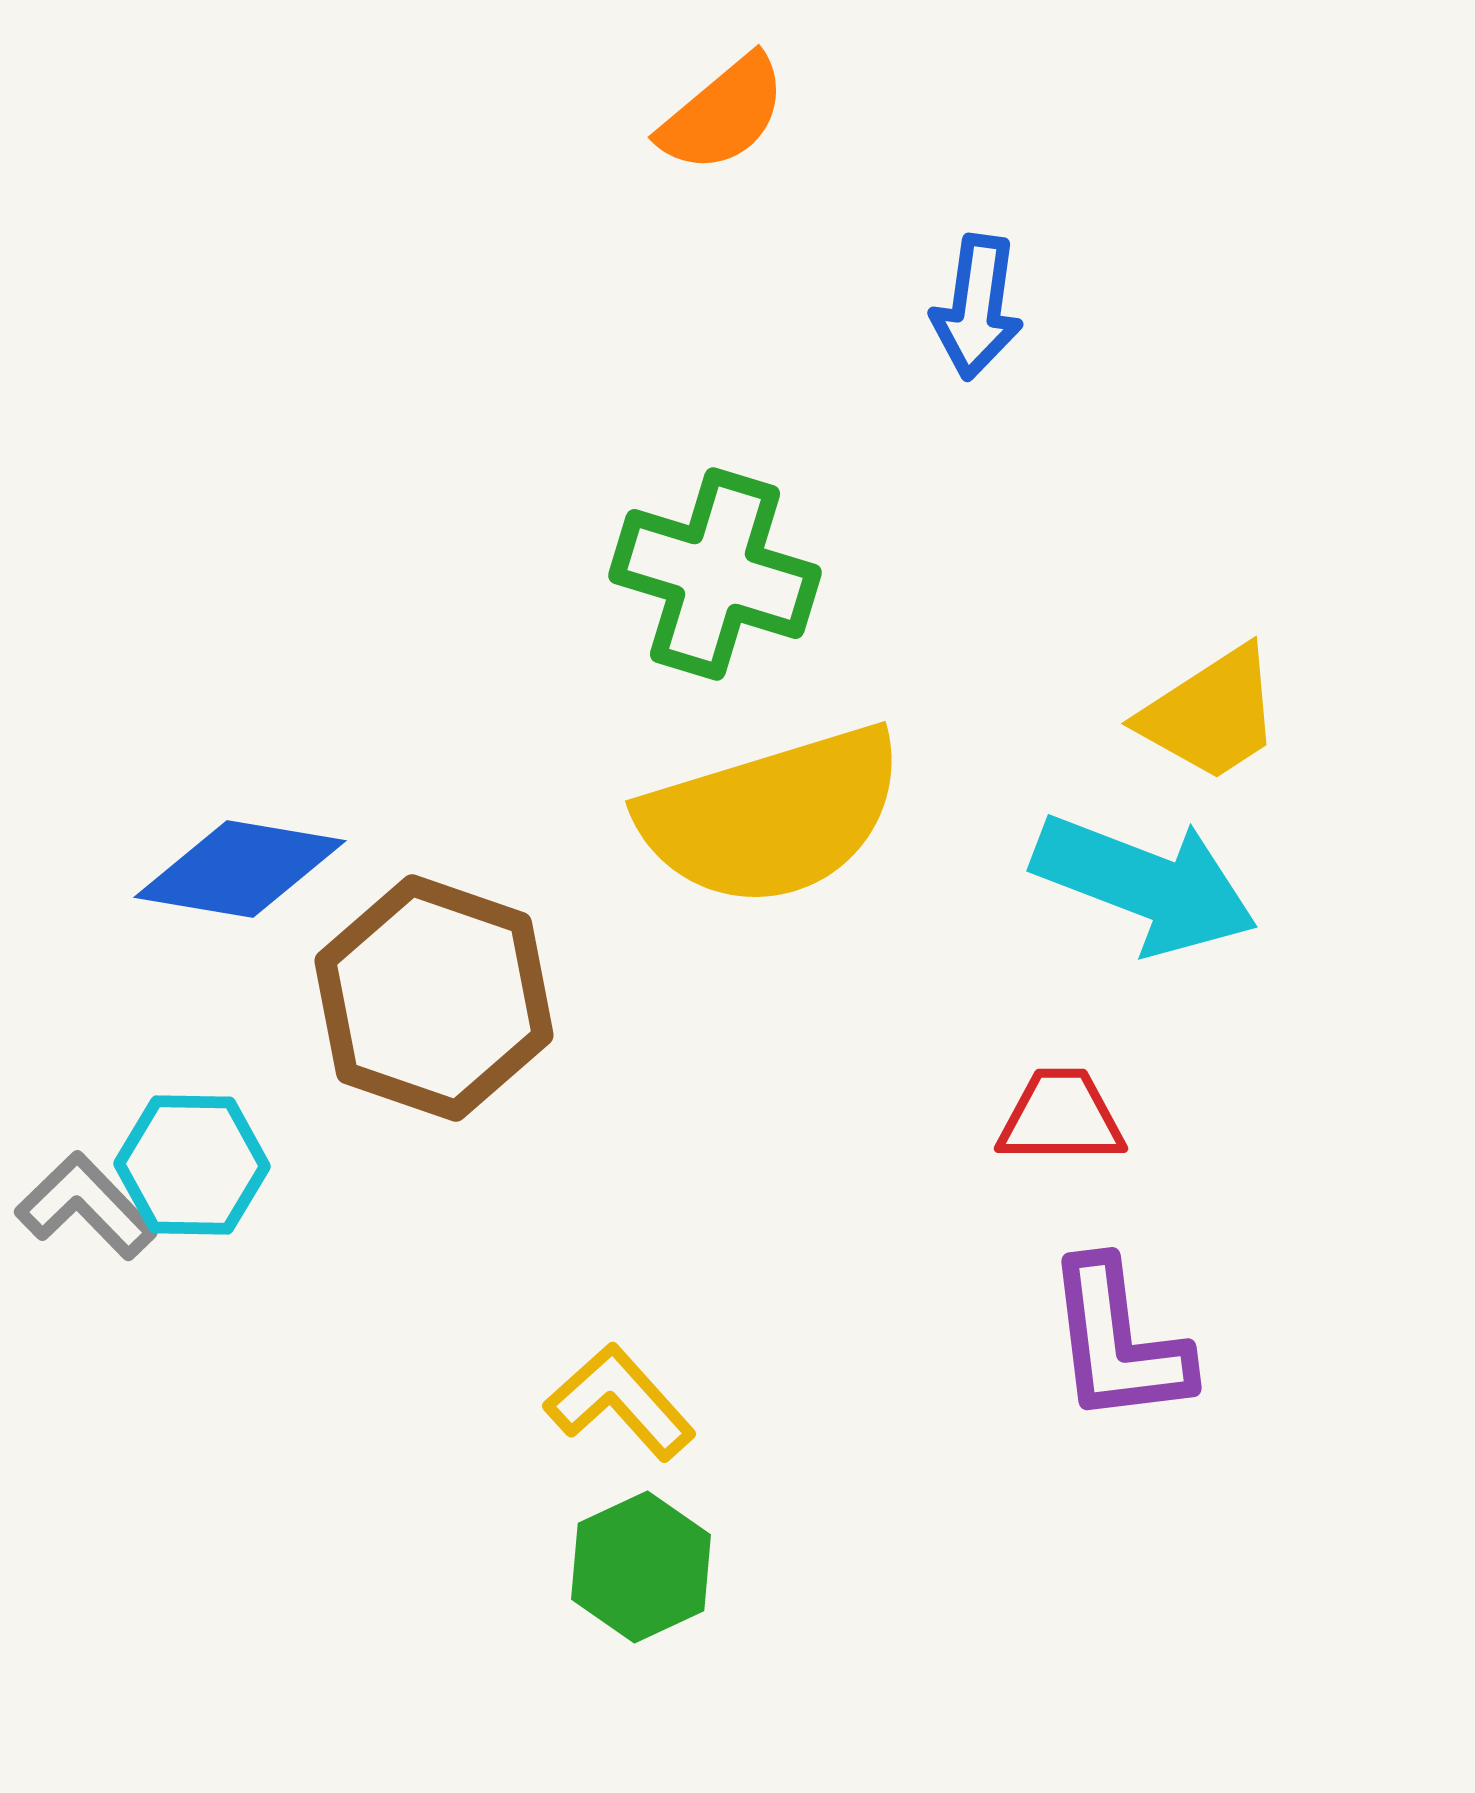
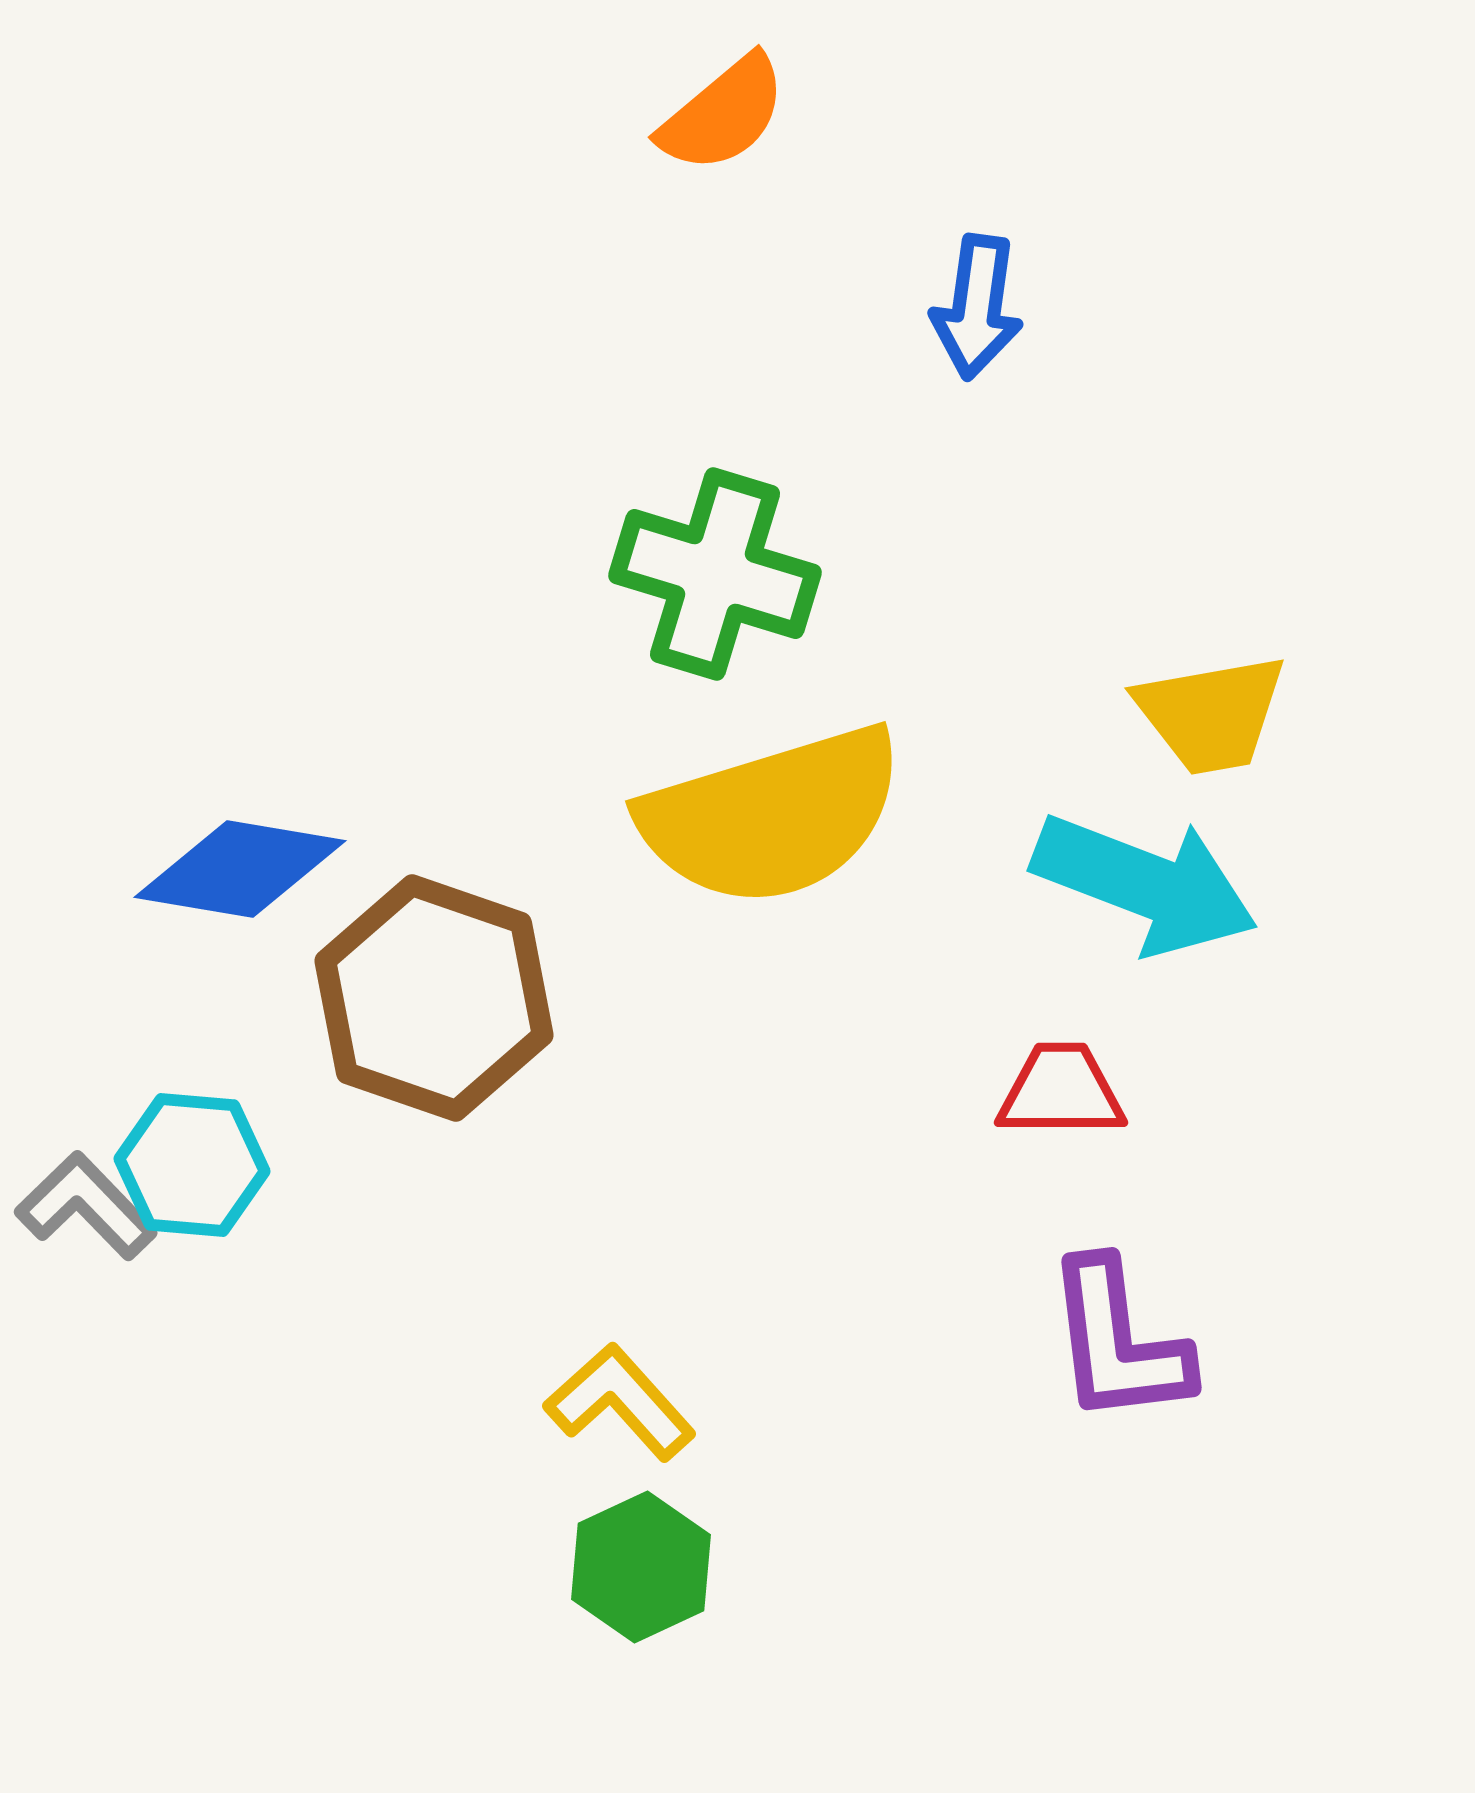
yellow trapezoid: rotated 23 degrees clockwise
red trapezoid: moved 26 px up
cyan hexagon: rotated 4 degrees clockwise
